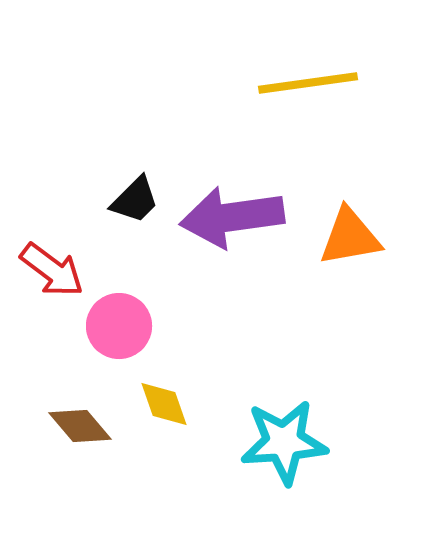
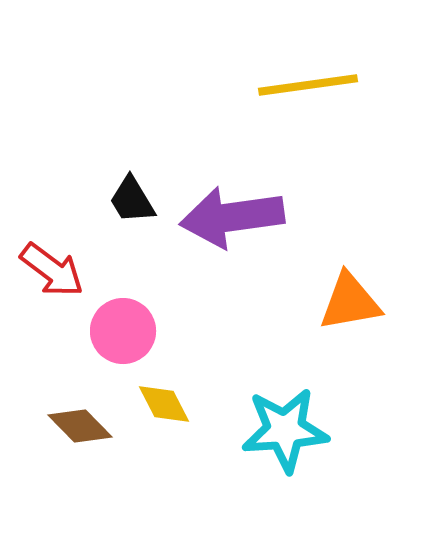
yellow line: moved 2 px down
black trapezoid: moved 3 px left; rotated 104 degrees clockwise
orange triangle: moved 65 px down
pink circle: moved 4 px right, 5 px down
yellow diamond: rotated 8 degrees counterclockwise
brown diamond: rotated 4 degrees counterclockwise
cyan star: moved 1 px right, 12 px up
